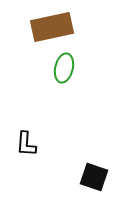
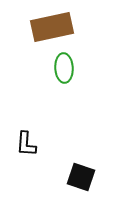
green ellipse: rotated 16 degrees counterclockwise
black square: moved 13 px left
